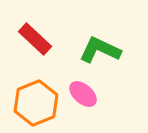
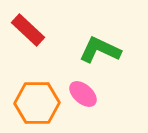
red rectangle: moved 7 px left, 9 px up
orange hexagon: moved 1 px right; rotated 21 degrees clockwise
